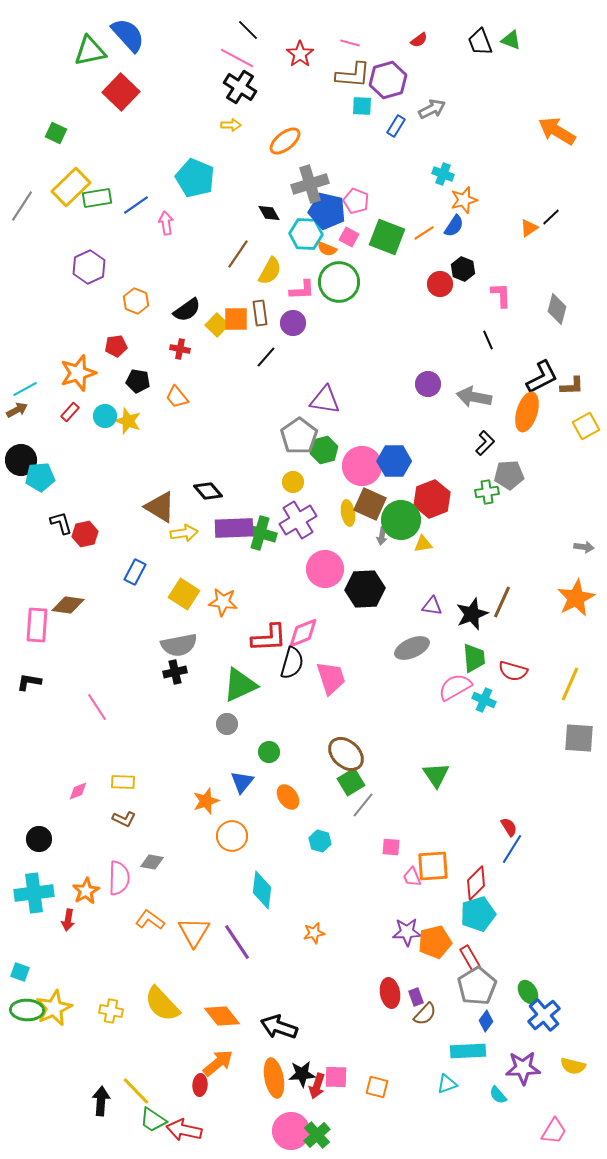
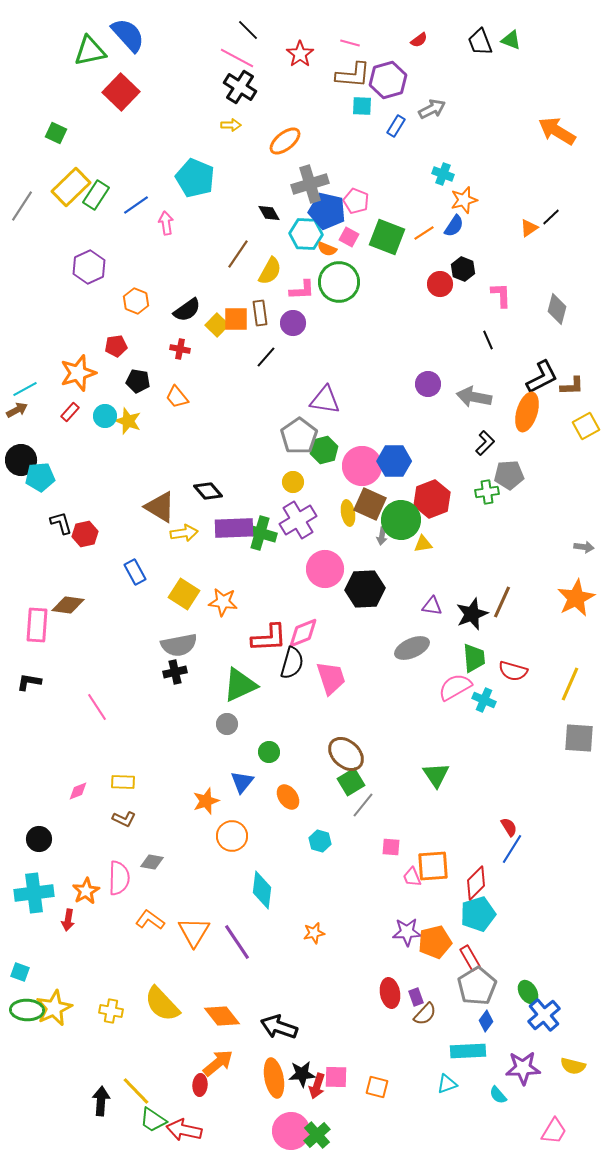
green rectangle at (97, 198): moved 1 px left, 3 px up; rotated 48 degrees counterclockwise
blue rectangle at (135, 572): rotated 55 degrees counterclockwise
